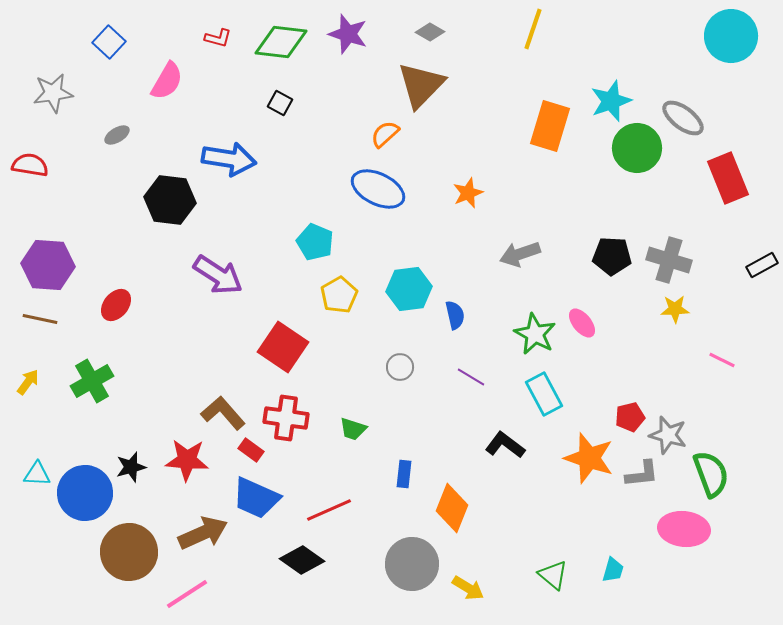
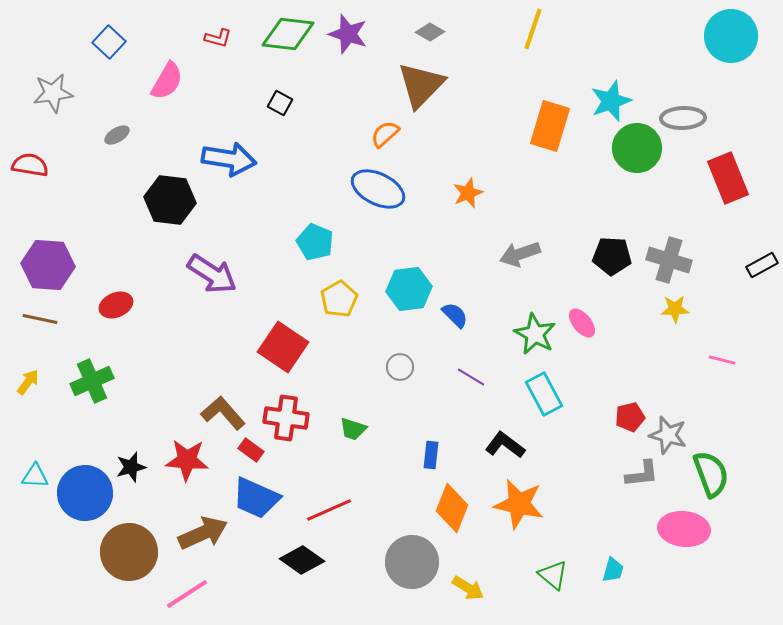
green diamond at (281, 42): moved 7 px right, 8 px up
gray ellipse at (683, 118): rotated 39 degrees counterclockwise
purple arrow at (218, 275): moved 6 px left, 1 px up
yellow pentagon at (339, 295): moved 4 px down
red ellipse at (116, 305): rotated 28 degrees clockwise
blue semicircle at (455, 315): rotated 32 degrees counterclockwise
pink line at (722, 360): rotated 12 degrees counterclockwise
green cross at (92, 381): rotated 6 degrees clockwise
orange star at (589, 458): moved 70 px left, 46 px down; rotated 6 degrees counterclockwise
cyan triangle at (37, 474): moved 2 px left, 2 px down
blue rectangle at (404, 474): moved 27 px right, 19 px up
gray circle at (412, 564): moved 2 px up
